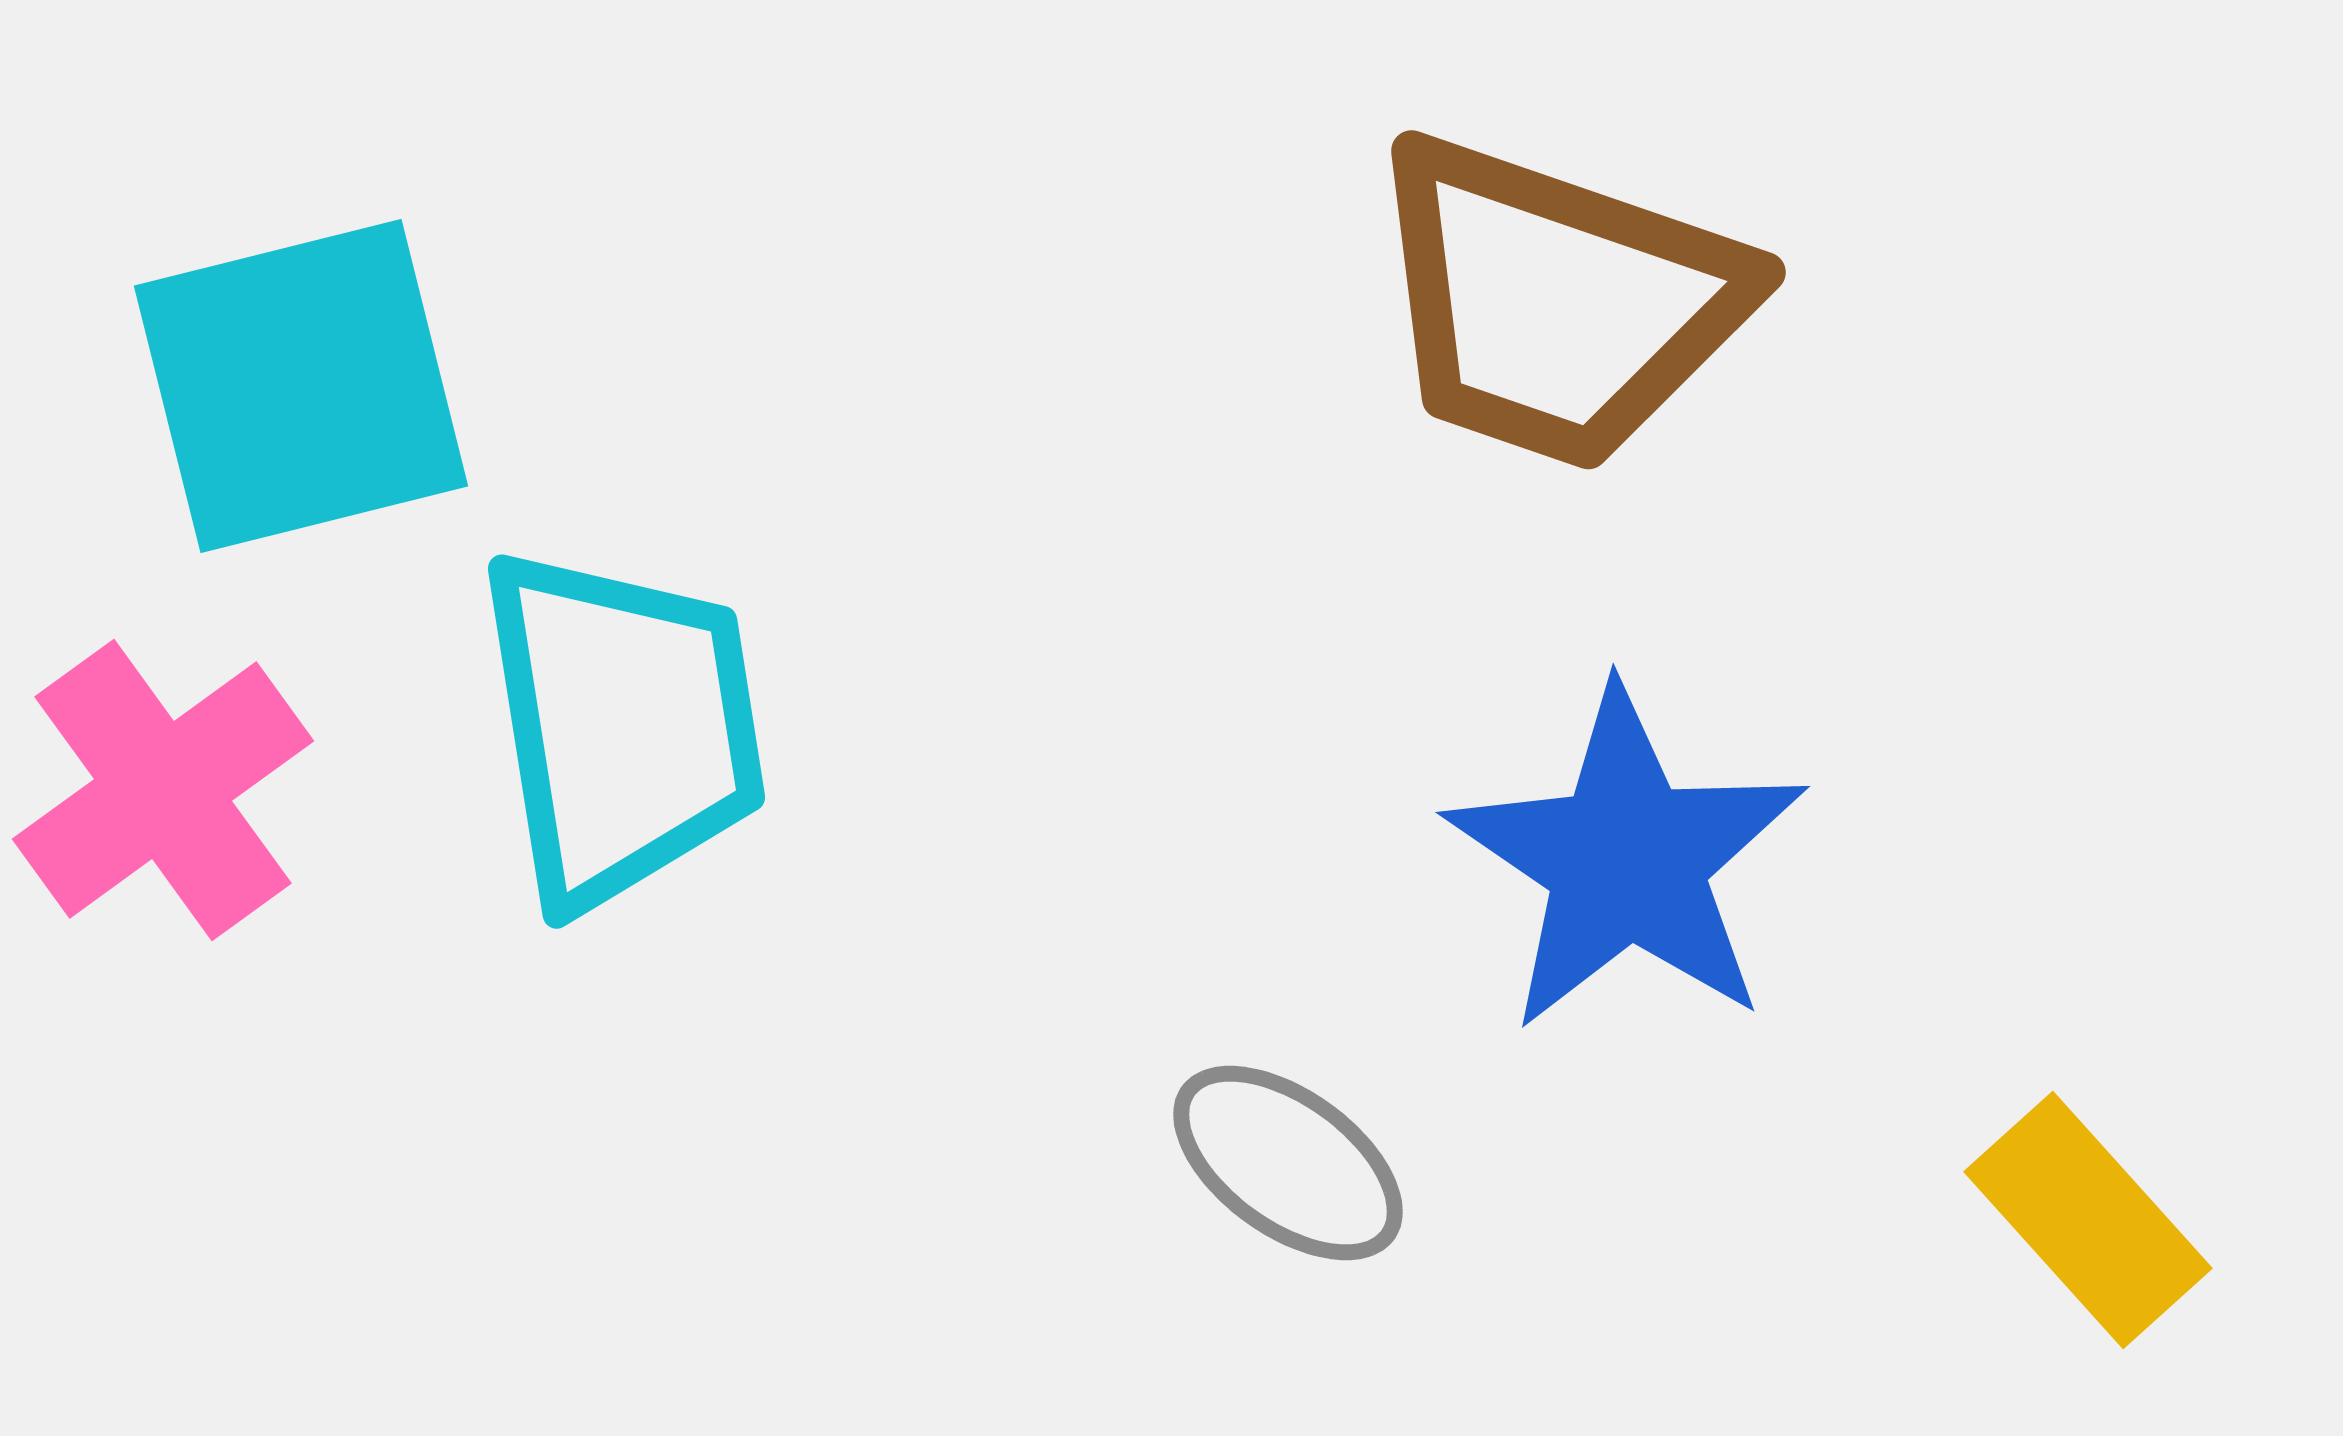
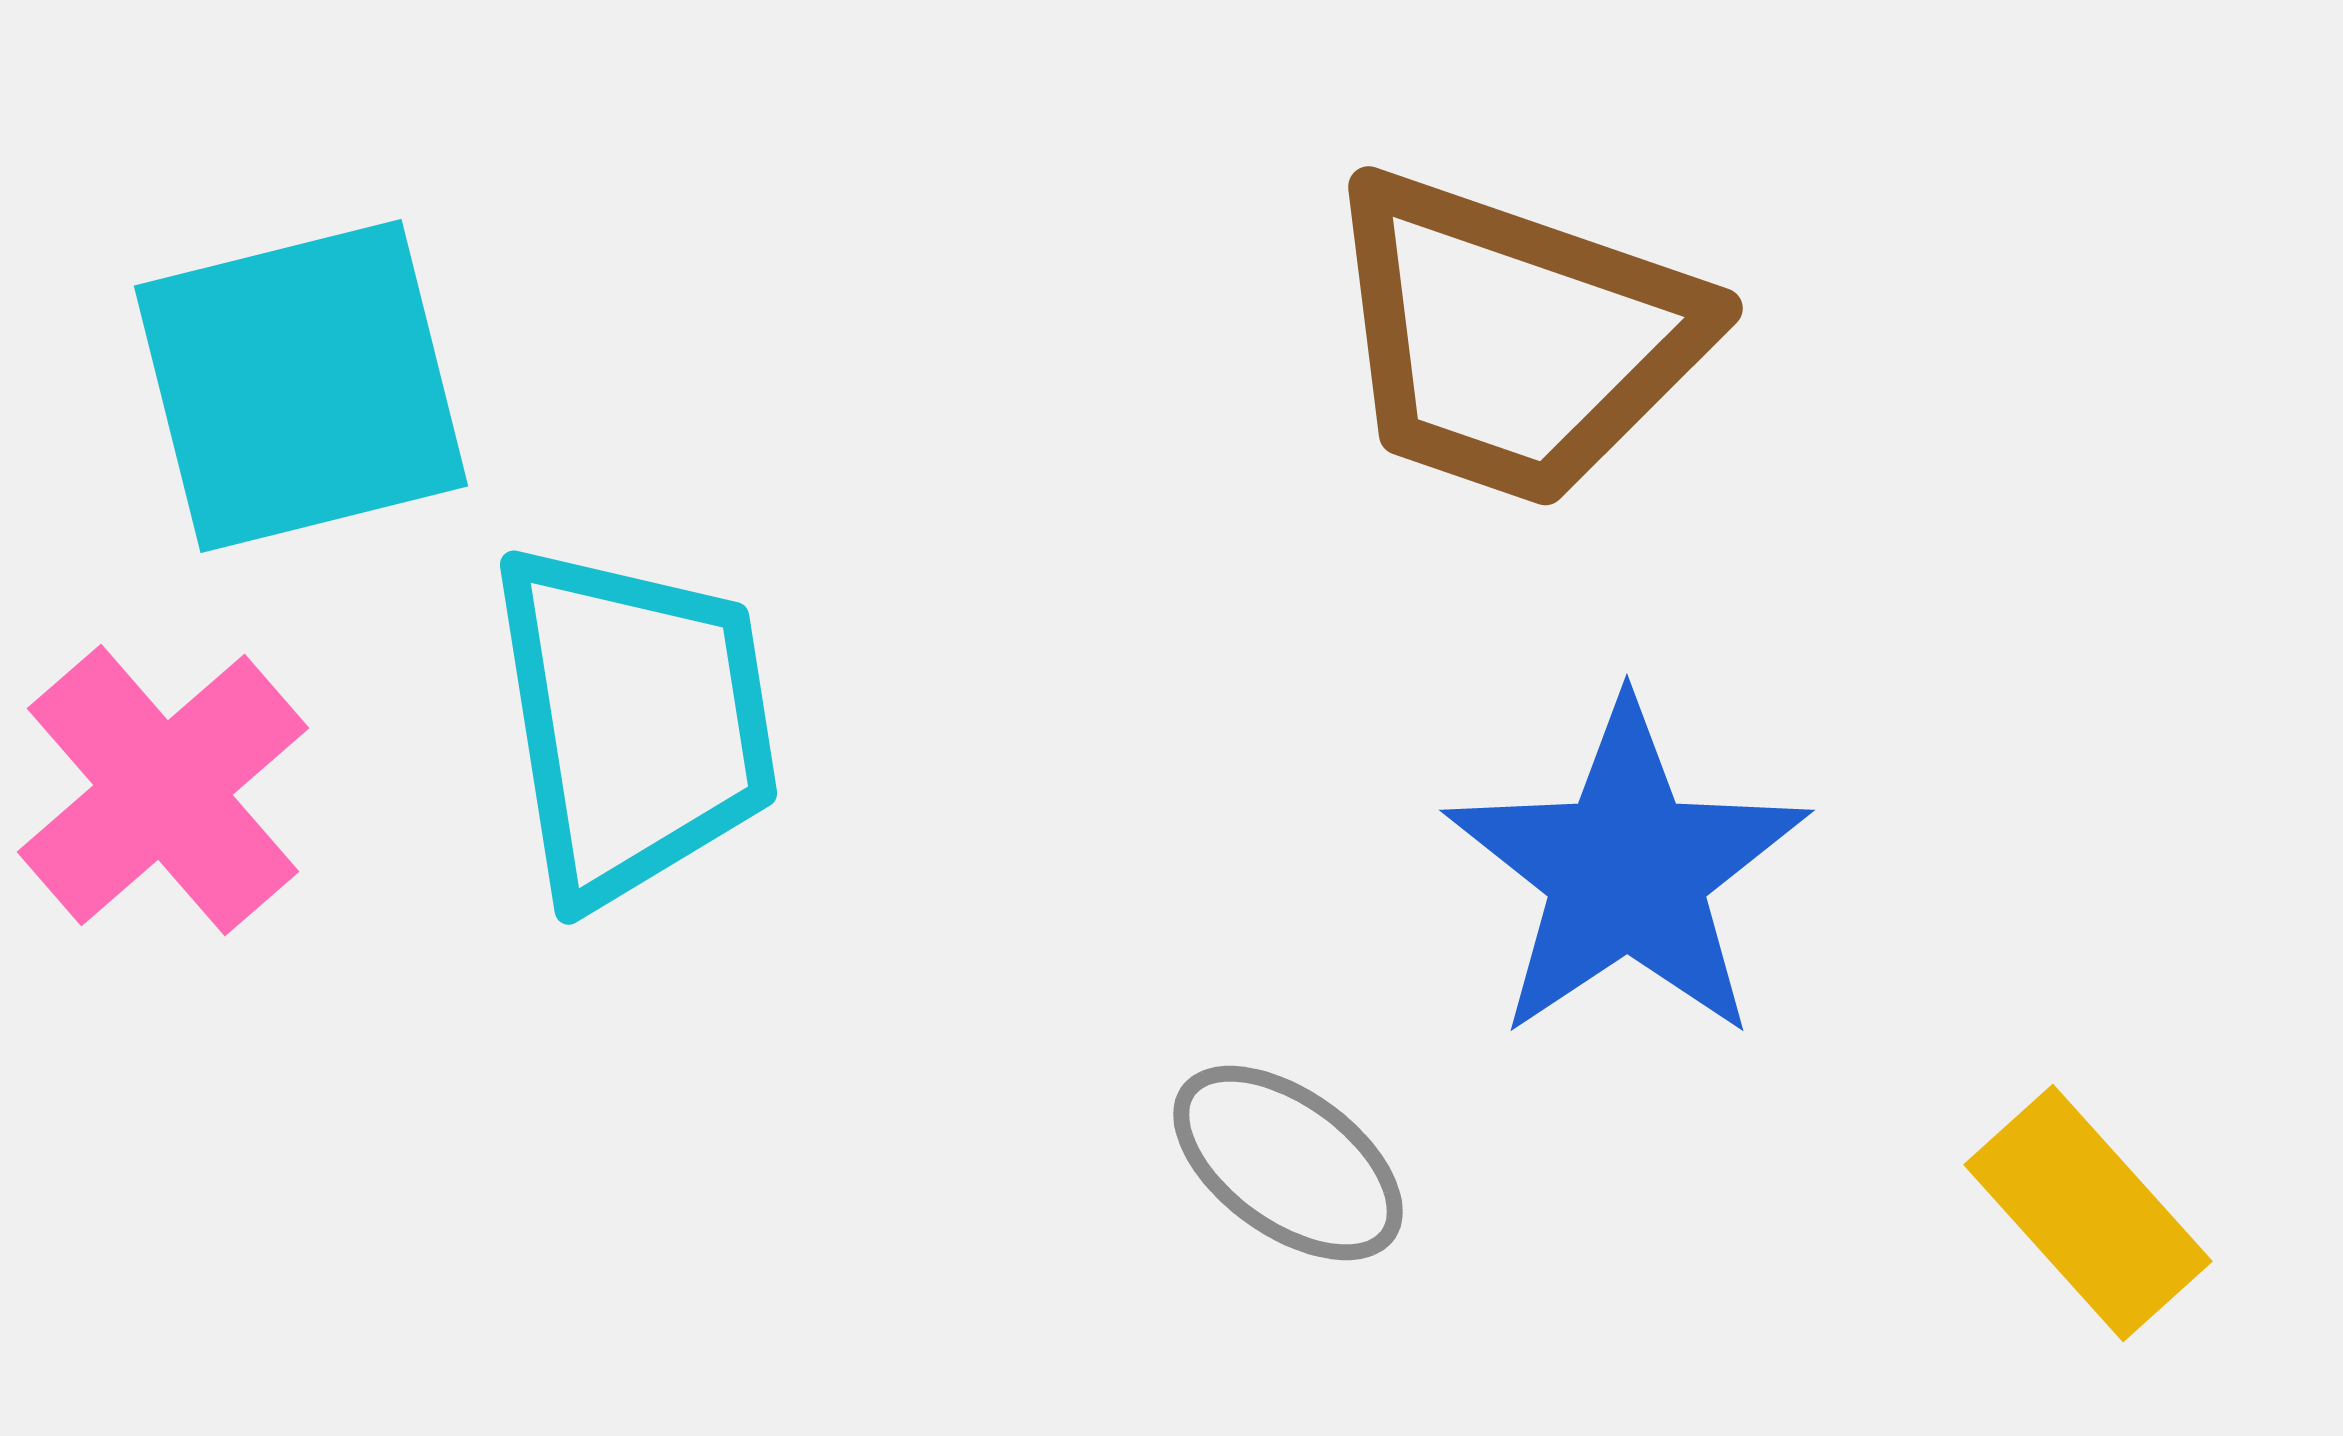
brown trapezoid: moved 43 px left, 36 px down
cyan trapezoid: moved 12 px right, 4 px up
pink cross: rotated 5 degrees counterclockwise
blue star: moved 11 px down; rotated 4 degrees clockwise
yellow rectangle: moved 7 px up
